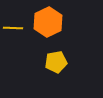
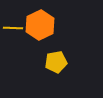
orange hexagon: moved 8 px left, 3 px down
